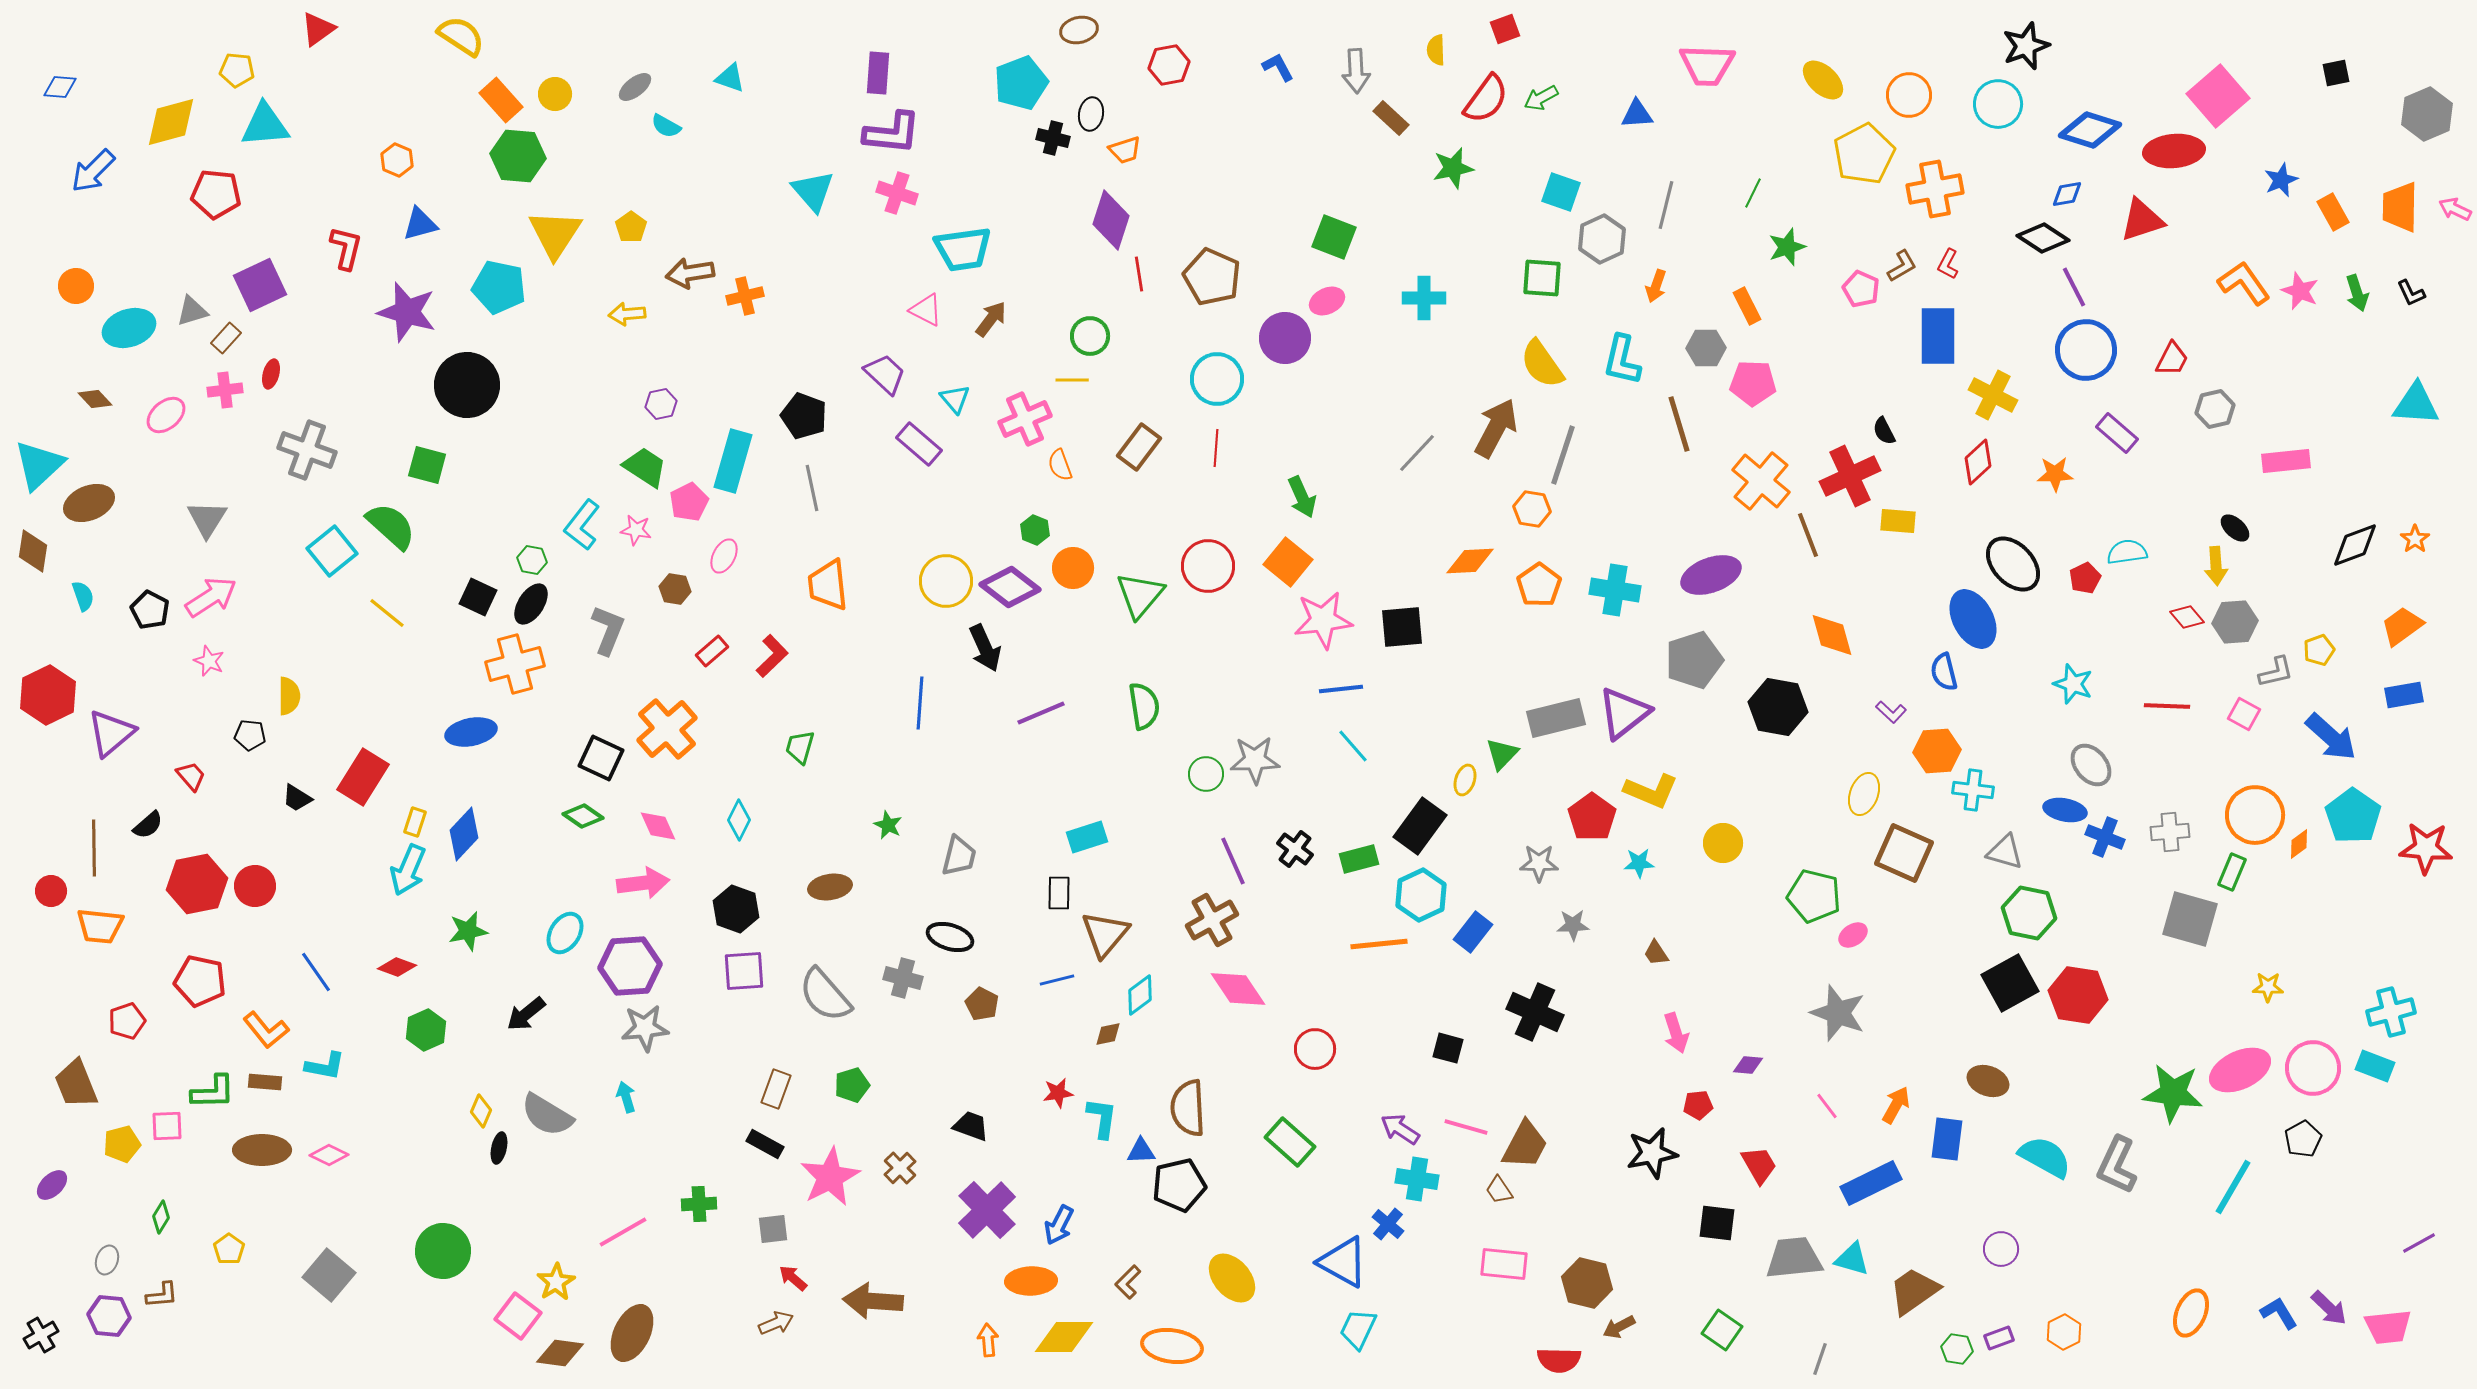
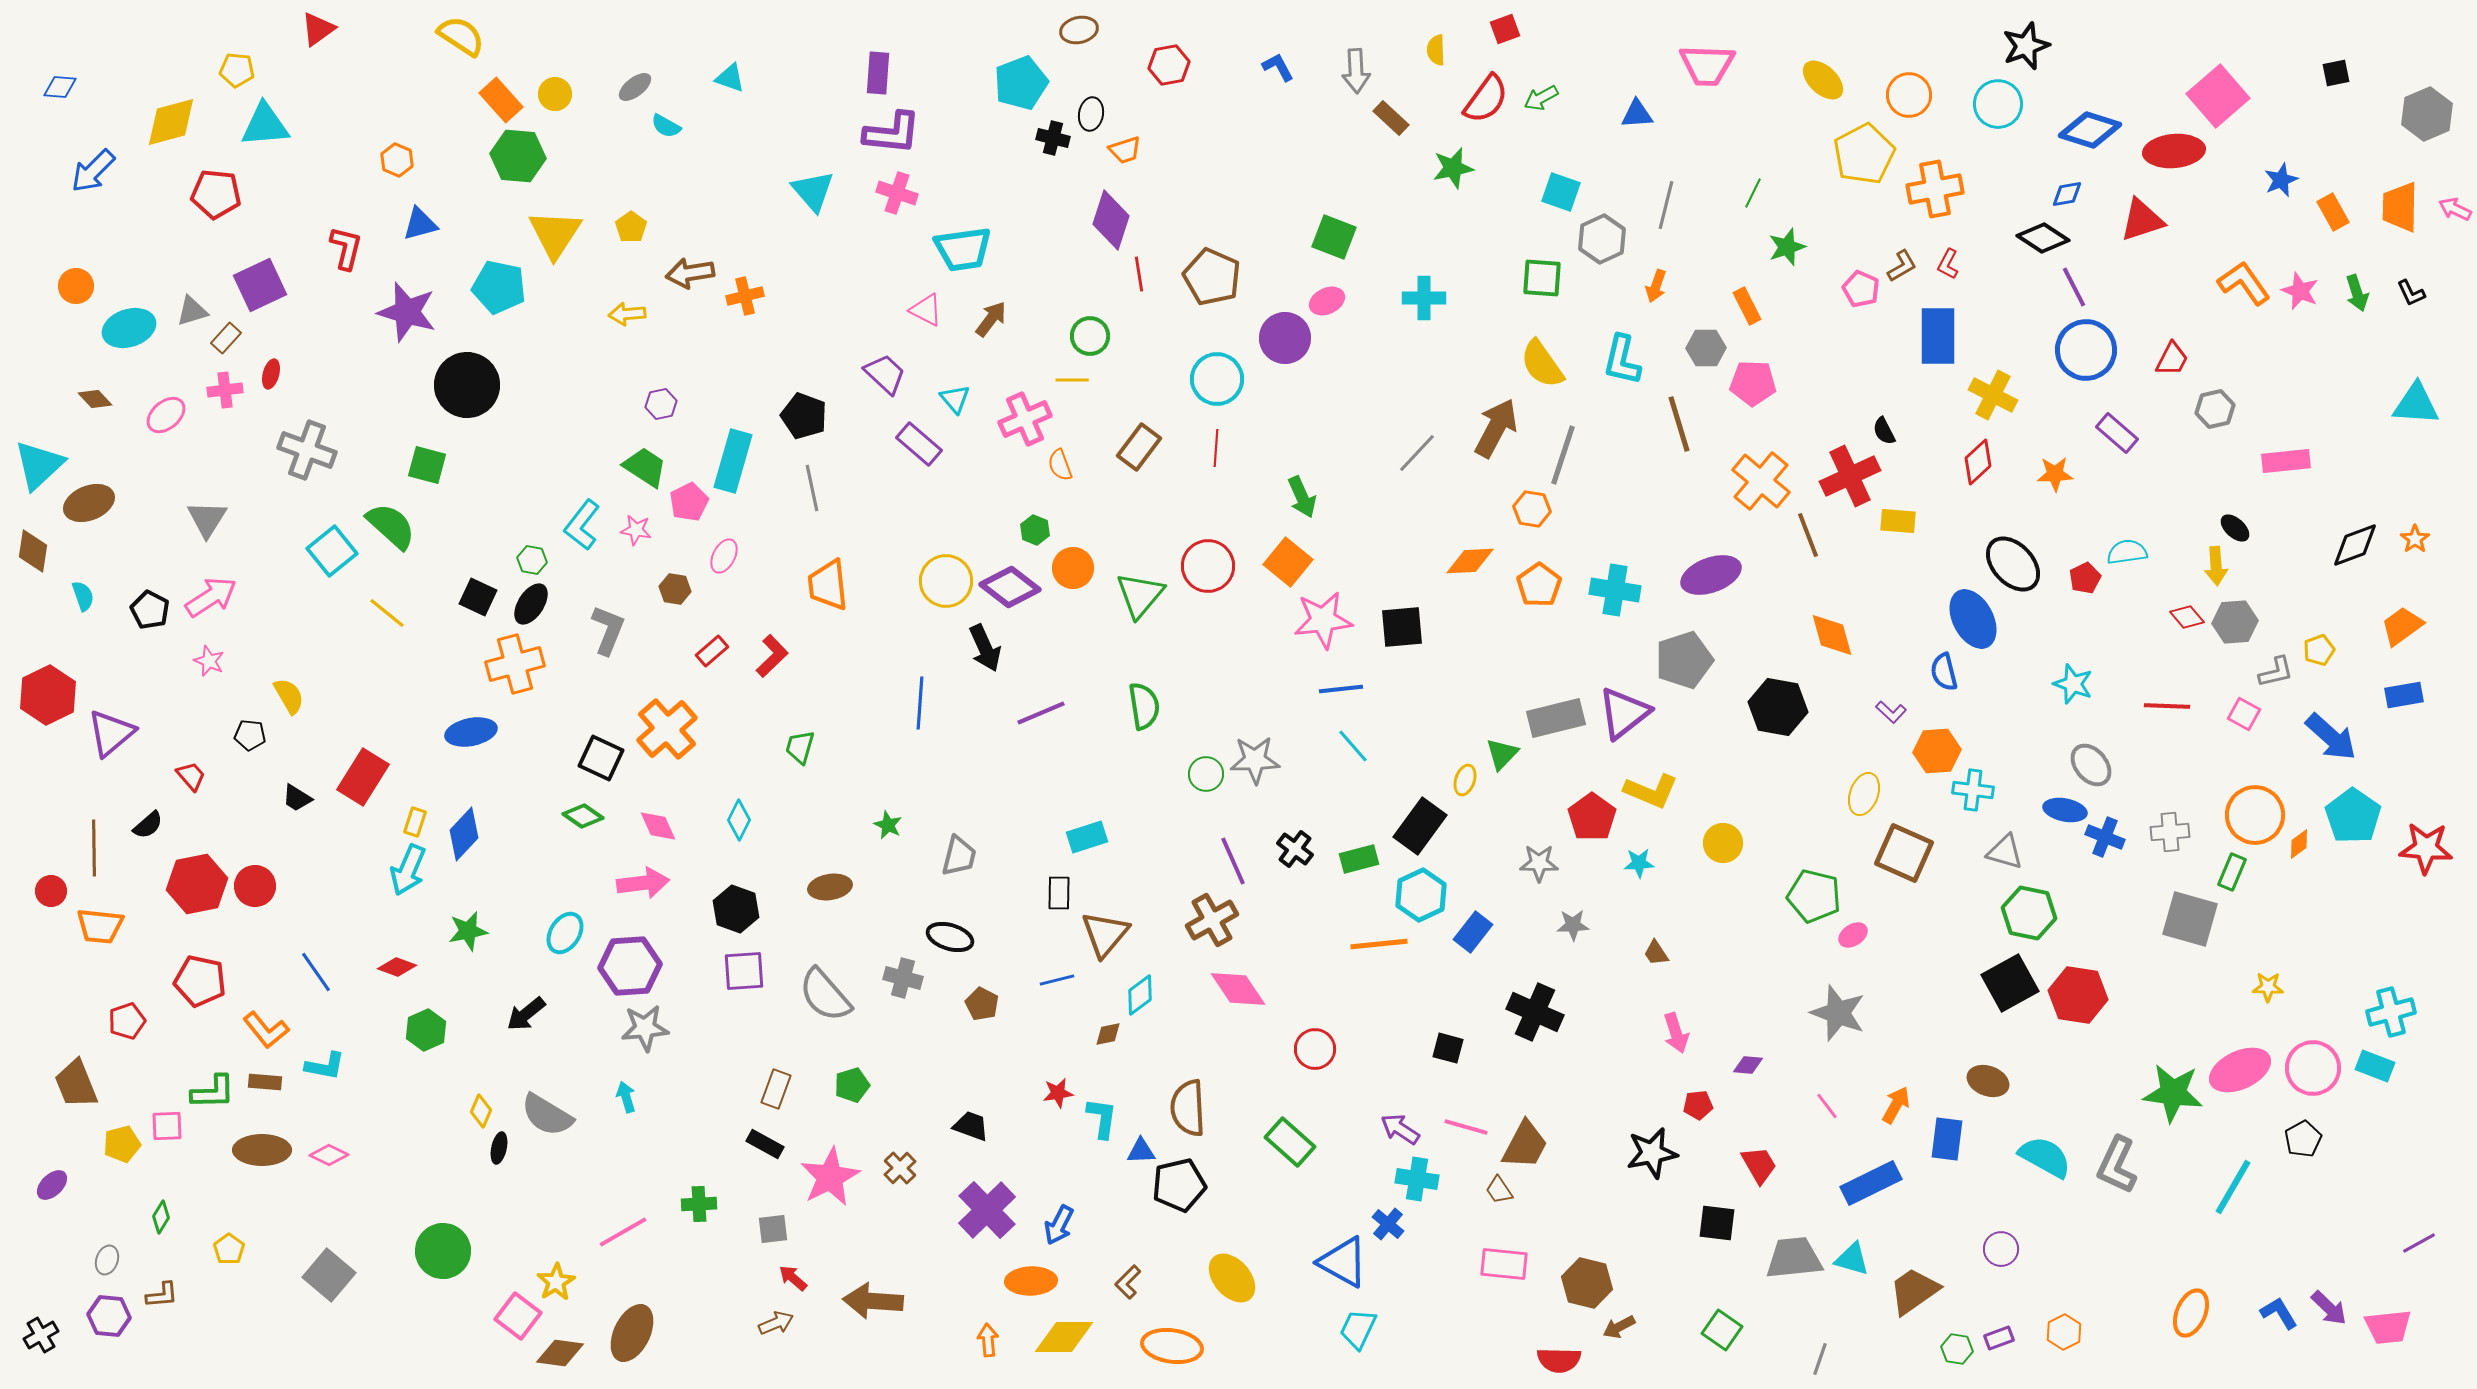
gray pentagon at (1694, 660): moved 10 px left
yellow semicircle at (289, 696): rotated 30 degrees counterclockwise
